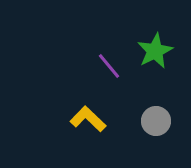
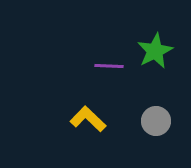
purple line: rotated 48 degrees counterclockwise
